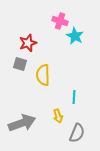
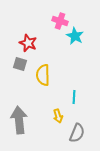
red star: rotated 30 degrees counterclockwise
gray arrow: moved 3 px left, 3 px up; rotated 76 degrees counterclockwise
